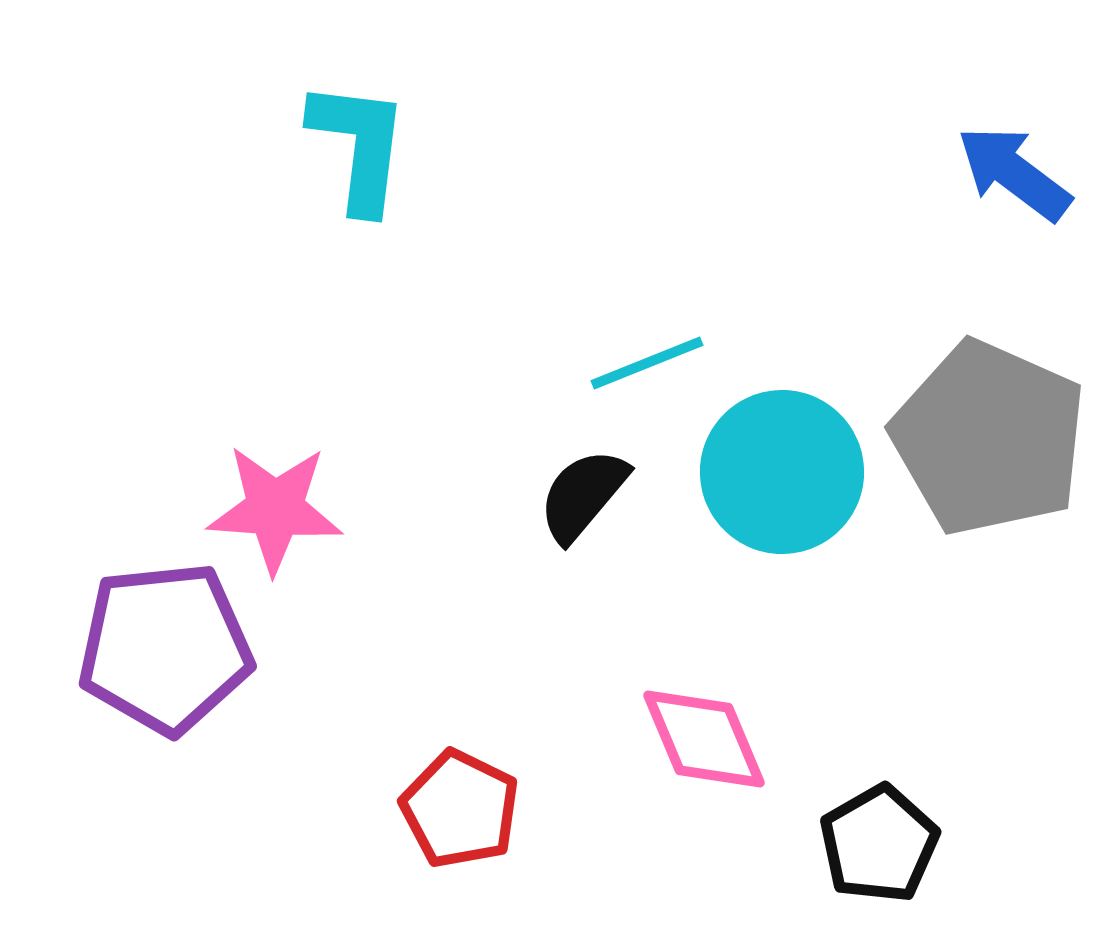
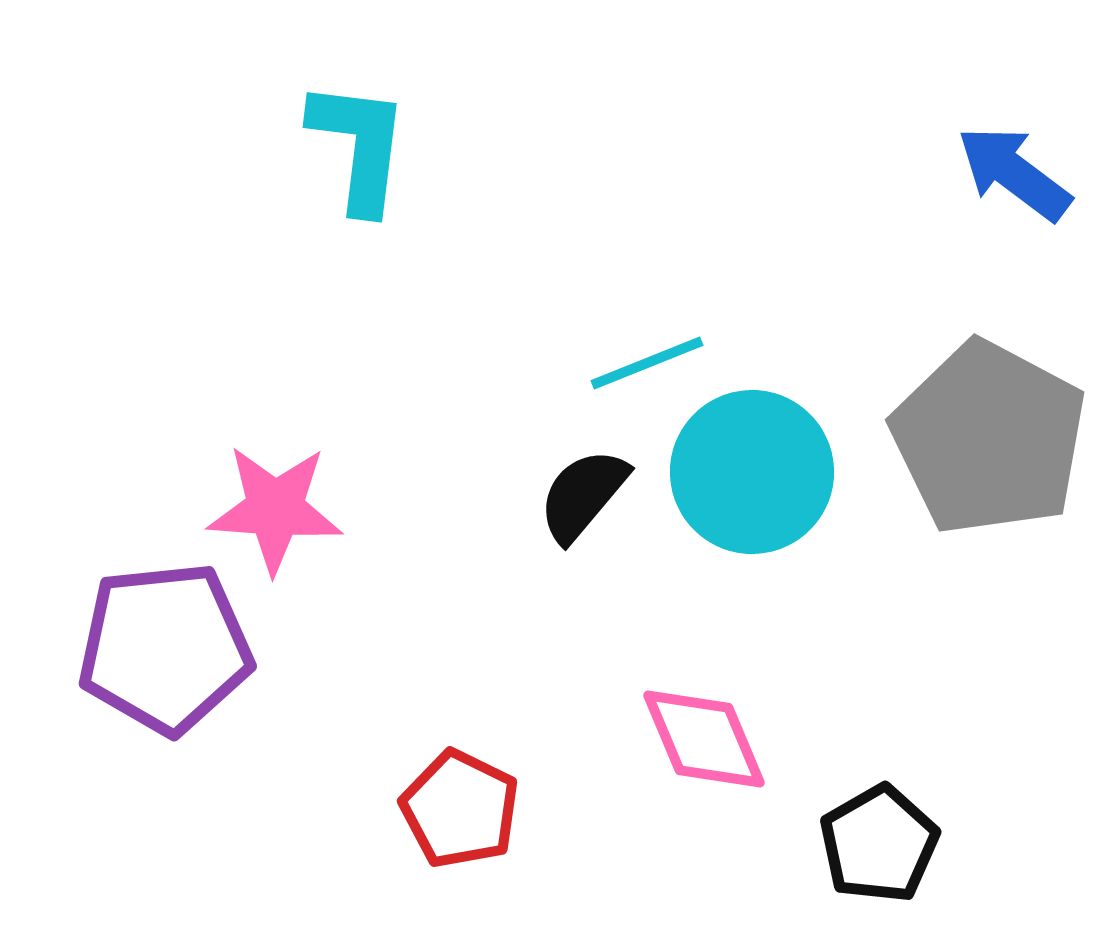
gray pentagon: rotated 4 degrees clockwise
cyan circle: moved 30 px left
